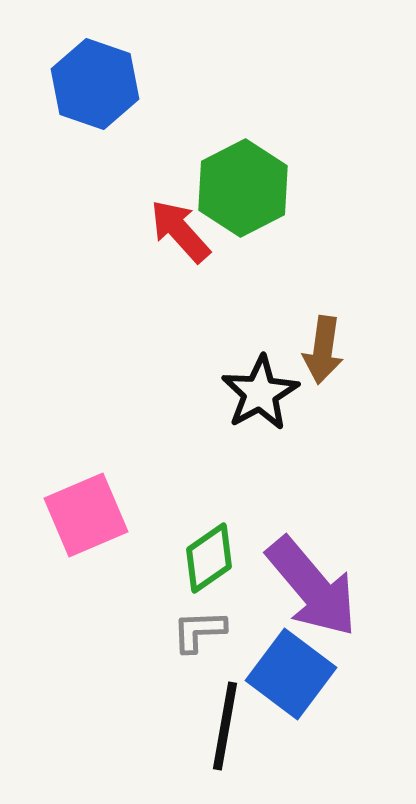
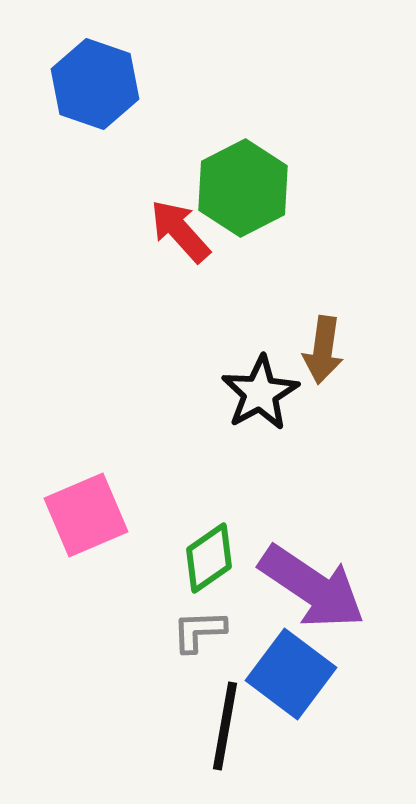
purple arrow: rotated 16 degrees counterclockwise
